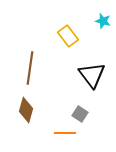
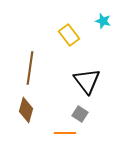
yellow rectangle: moved 1 px right, 1 px up
black triangle: moved 5 px left, 6 px down
